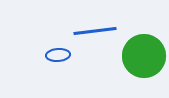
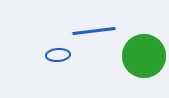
blue line: moved 1 px left
